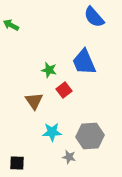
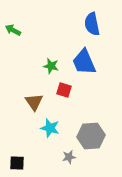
blue semicircle: moved 2 px left, 7 px down; rotated 30 degrees clockwise
green arrow: moved 2 px right, 5 px down
green star: moved 2 px right, 4 px up
red square: rotated 35 degrees counterclockwise
brown triangle: moved 1 px down
cyan star: moved 2 px left, 4 px up; rotated 18 degrees clockwise
gray hexagon: moved 1 px right
gray star: rotated 24 degrees counterclockwise
